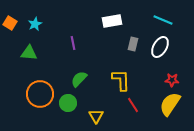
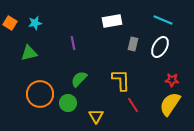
cyan star: moved 1 px up; rotated 16 degrees clockwise
green triangle: rotated 18 degrees counterclockwise
